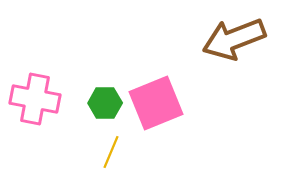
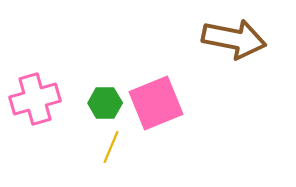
brown arrow: rotated 148 degrees counterclockwise
pink cross: rotated 27 degrees counterclockwise
yellow line: moved 5 px up
